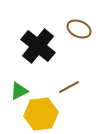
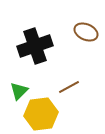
brown ellipse: moved 7 px right, 3 px down
black cross: moved 3 px left; rotated 32 degrees clockwise
green triangle: rotated 18 degrees counterclockwise
